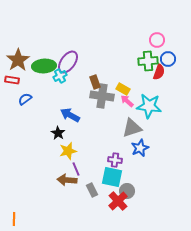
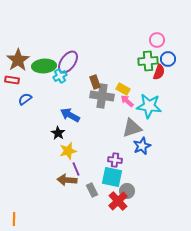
blue star: moved 2 px right, 2 px up
